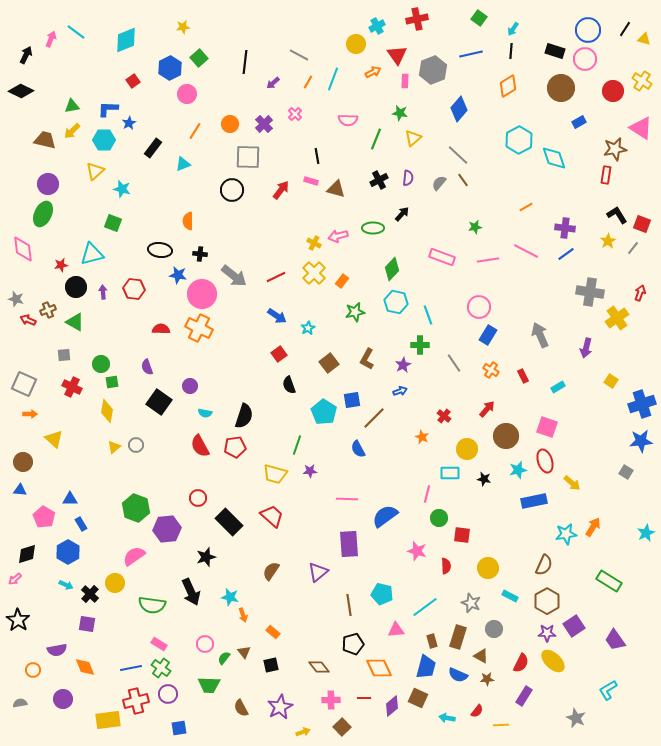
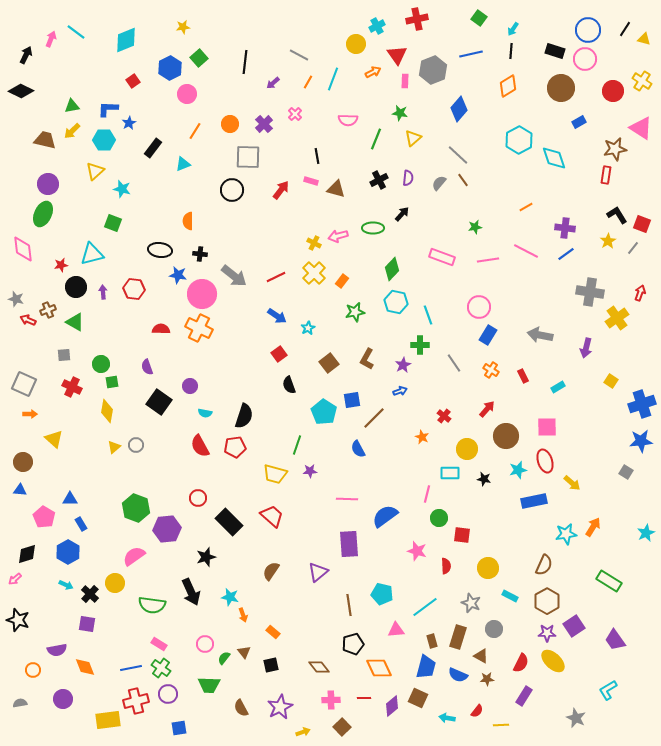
gray arrow at (540, 335): rotated 55 degrees counterclockwise
pink square at (547, 427): rotated 20 degrees counterclockwise
black star at (18, 620): rotated 15 degrees counterclockwise
